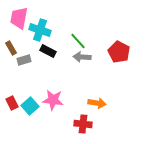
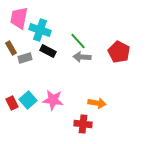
gray rectangle: moved 1 px right, 2 px up
cyan square: moved 2 px left, 6 px up
